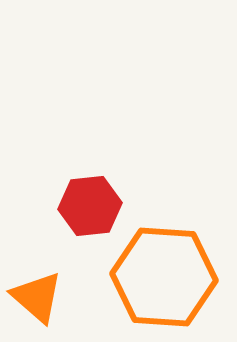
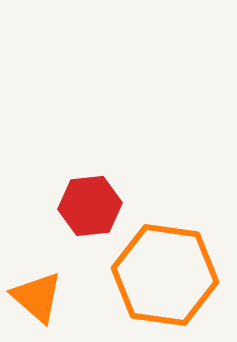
orange hexagon: moved 1 px right, 2 px up; rotated 4 degrees clockwise
